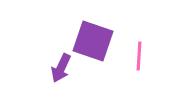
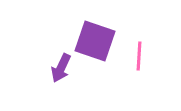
purple square: moved 2 px right
